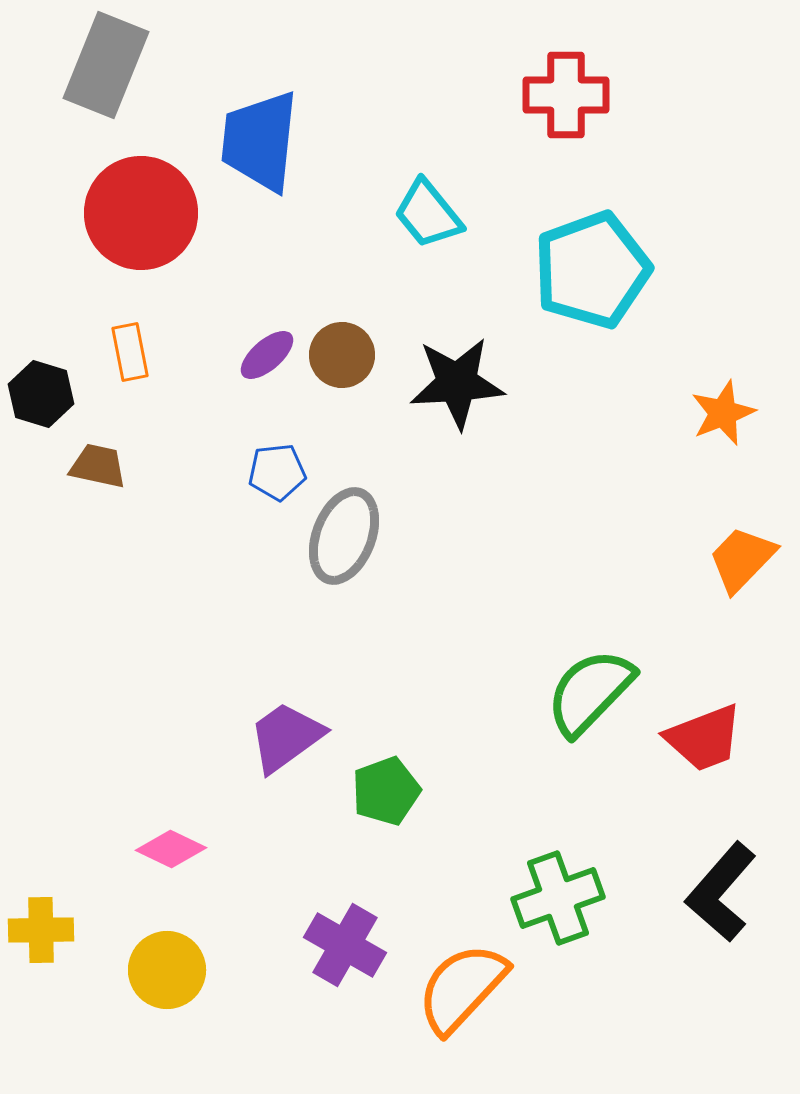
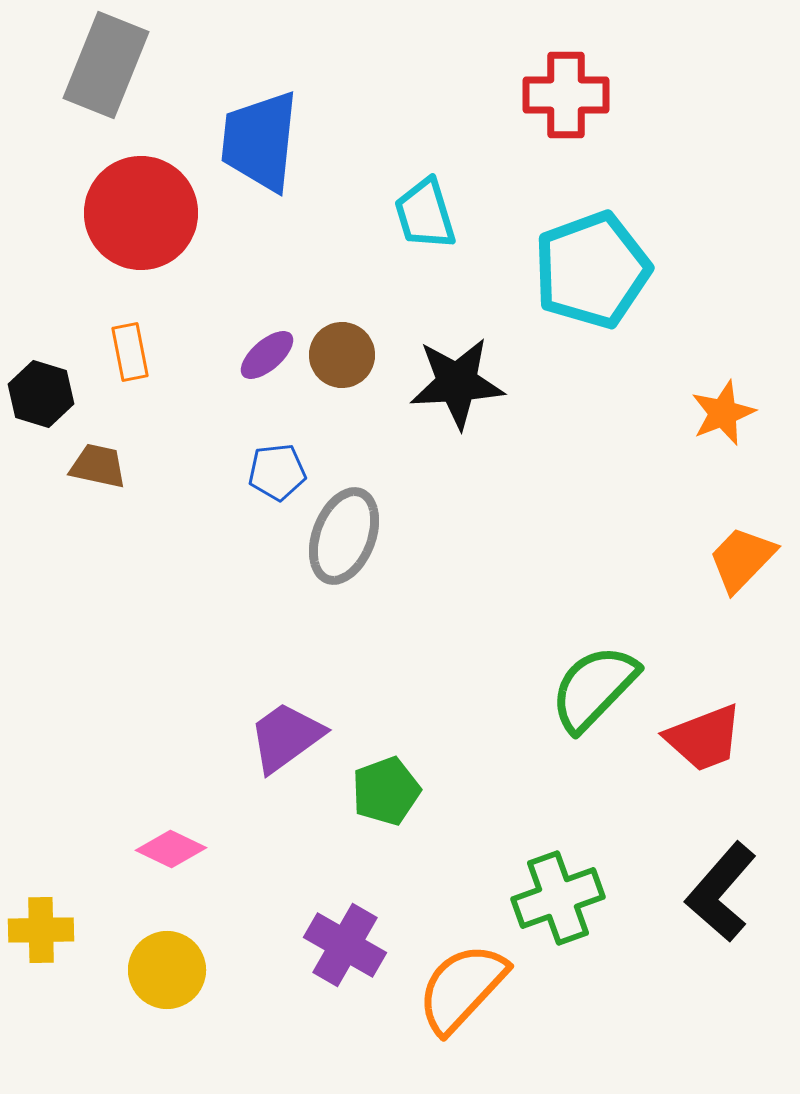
cyan trapezoid: moved 3 px left; rotated 22 degrees clockwise
green semicircle: moved 4 px right, 4 px up
